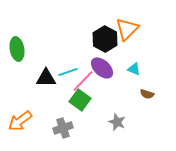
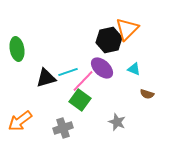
black hexagon: moved 4 px right, 1 px down; rotated 20 degrees clockwise
black triangle: rotated 15 degrees counterclockwise
